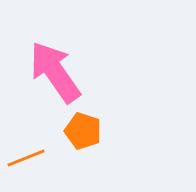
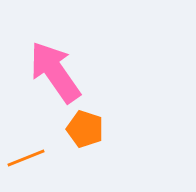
orange pentagon: moved 2 px right, 2 px up
